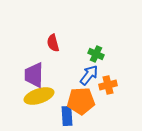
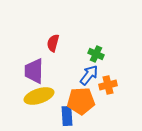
red semicircle: rotated 30 degrees clockwise
purple trapezoid: moved 4 px up
